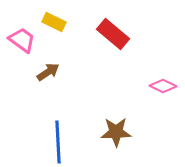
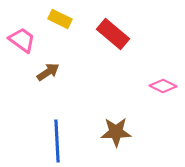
yellow rectangle: moved 6 px right, 3 px up
blue line: moved 1 px left, 1 px up
